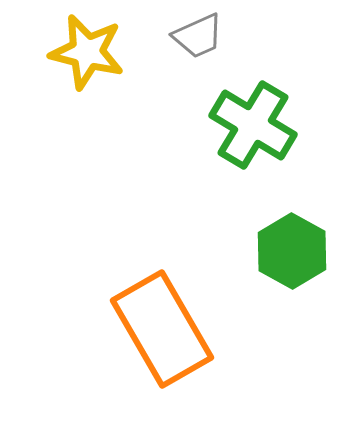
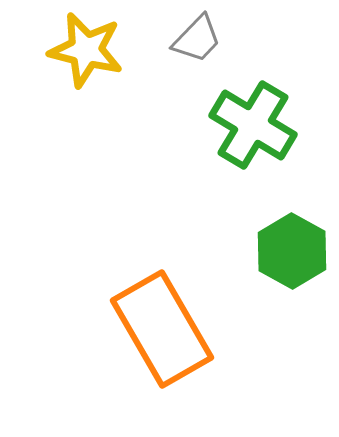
gray trapezoid: moved 1 px left, 3 px down; rotated 22 degrees counterclockwise
yellow star: moved 1 px left, 2 px up
